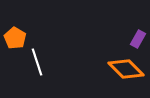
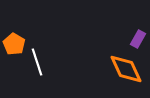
orange pentagon: moved 1 px left, 6 px down
orange diamond: rotated 21 degrees clockwise
